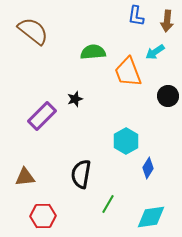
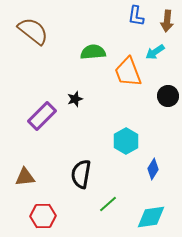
blue diamond: moved 5 px right, 1 px down
green line: rotated 18 degrees clockwise
